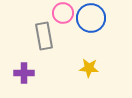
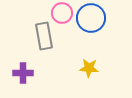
pink circle: moved 1 px left
purple cross: moved 1 px left
